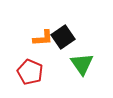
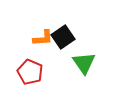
green triangle: moved 2 px right, 1 px up
